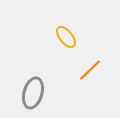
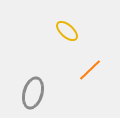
yellow ellipse: moved 1 px right, 6 px up; rotated 10 degrees counterclockwise
